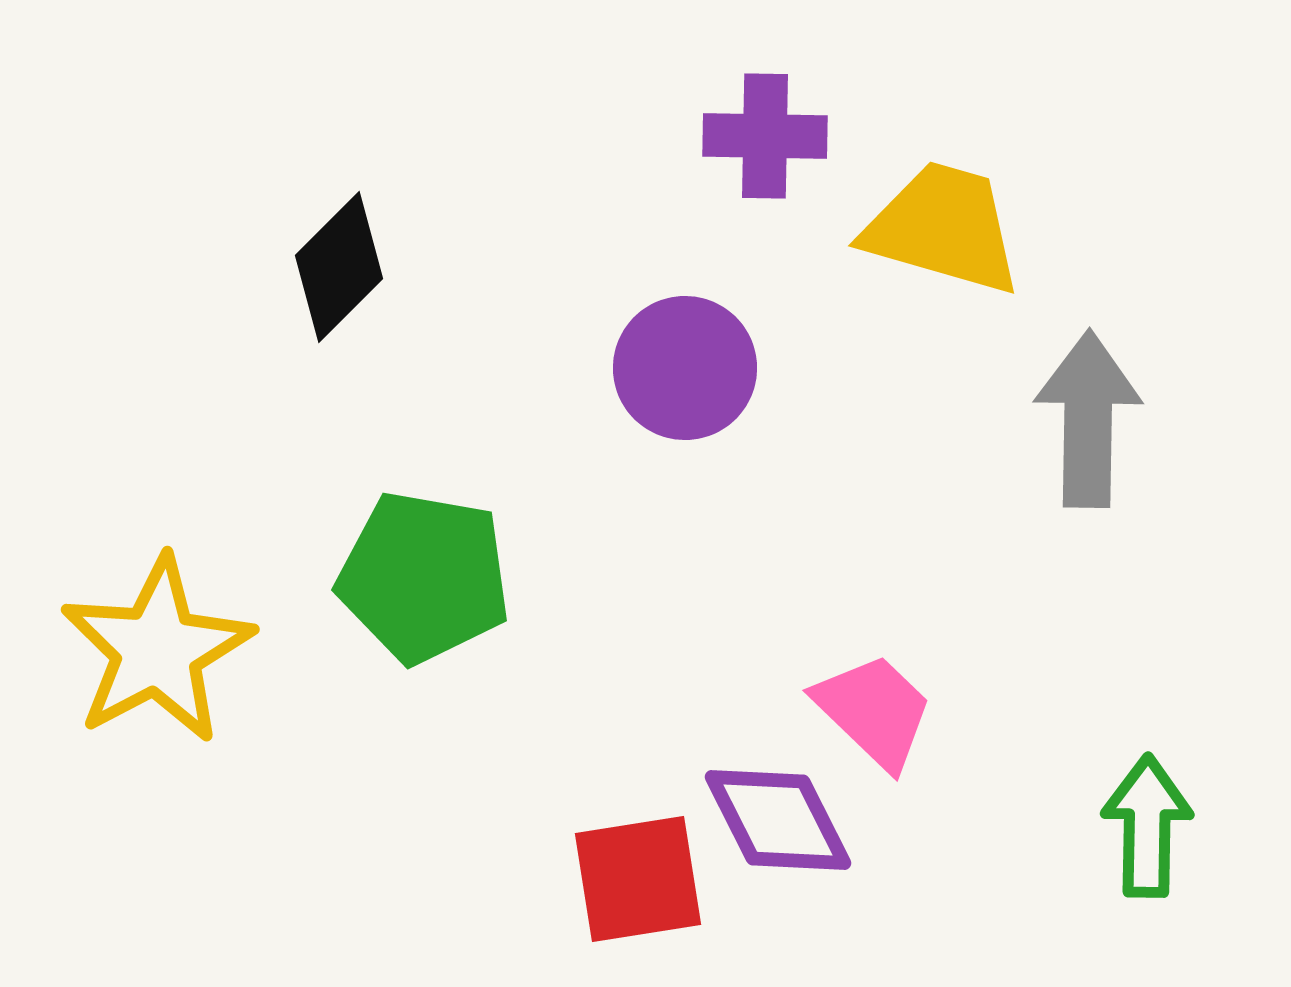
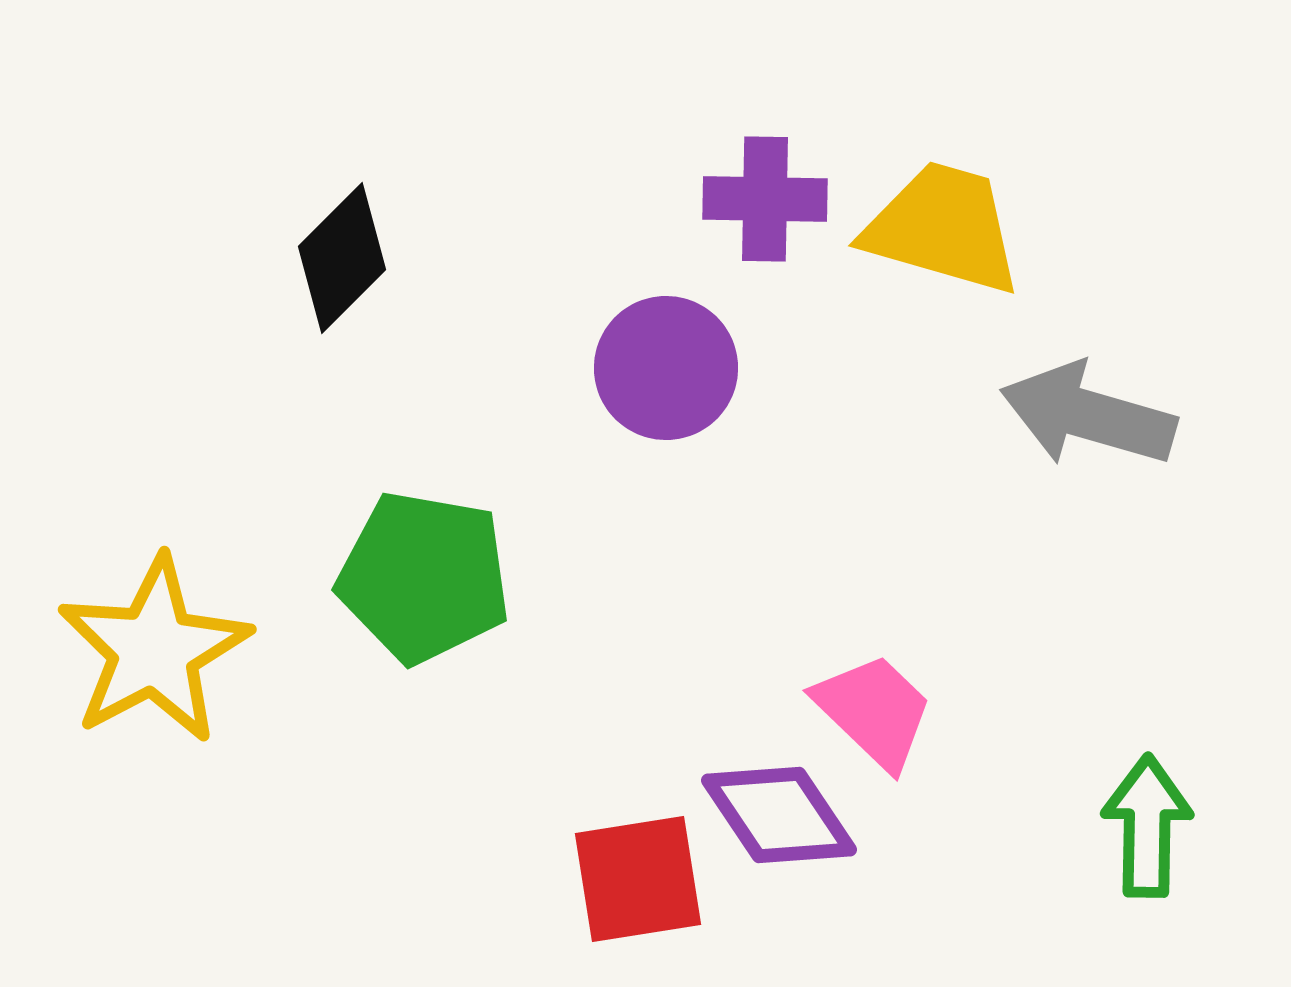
purple cross: moved 63 px down
black diamond: moved 3 px right, 9 px up
purple circle: moved 19 px left
gray arrow: moved 4 px up; rotated 75 degrees counterclockwise
yellow star: moved 3 px left
purple diamond: moved 1 px right, 5 px up; rotated 7 degrees counterclockwise
